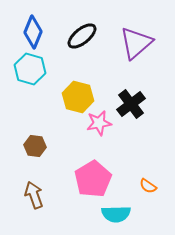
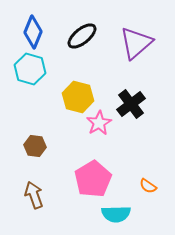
pink star: rotated 20 degrees counterclockwise
